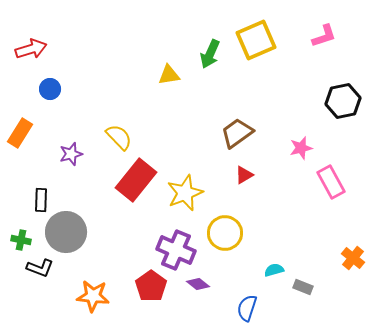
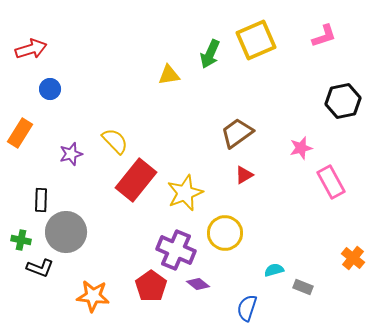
yellow semicircle: moved 4 px left, 4 px down
